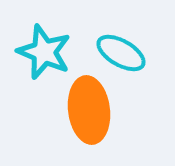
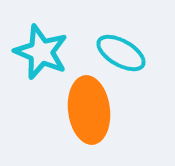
cyan star: moved 3 px left
